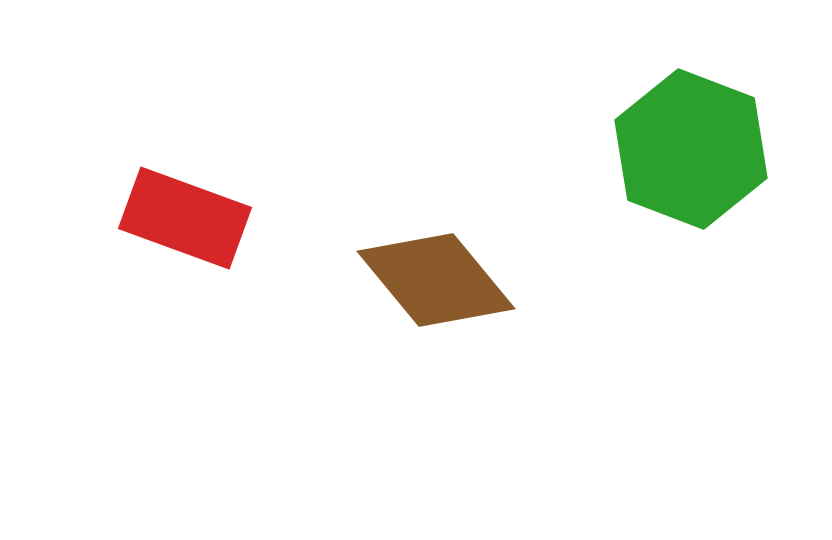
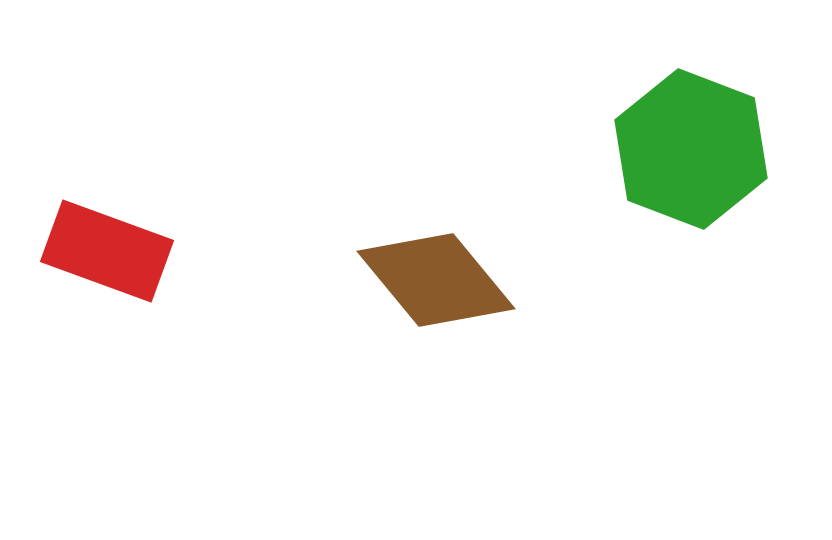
red rectangle: moved 78 px left, 33 px down
